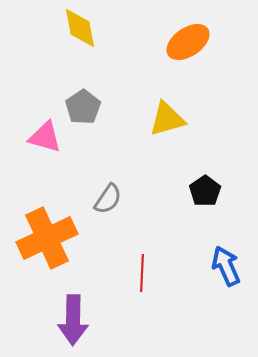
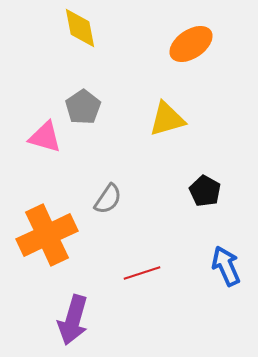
orange ellipse: moved 3 px right, 2 px down
black pentagon: rotated 8 degrees counterclockwise
orange cross: moved 3 px up
red line: rotated 69 degrees clockwise
purple arrow: rotated 15 degrees clockwise
